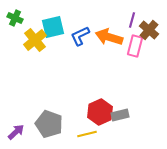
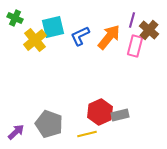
orange arrow: rotated 112 degrees clockwise
